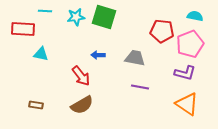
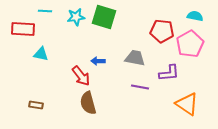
pink pentagon: rotated 8 degrees counterclockwise
blue arrow: moved 6 px down
purple L-shape: moved 16 px left; rotated 20 degrees counterclockwise
brown semicircle: moved 6 px right, 2 px up; rotated 105 degrees clockwise
